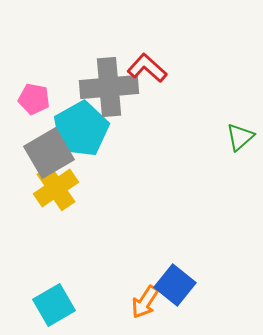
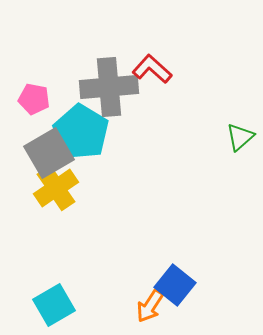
red L-shape: moved 5 px right, 1 px down
cyan pentagon: moved 3 px down; rotated 12 degrees counterclockwise
orange arrow: moved 5 px right, 4 px down
